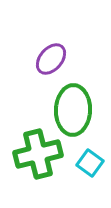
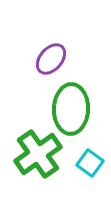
green ellipse: moved 2 px left, 1 px up
green cross: rotated 21 degrees counterclockwise
